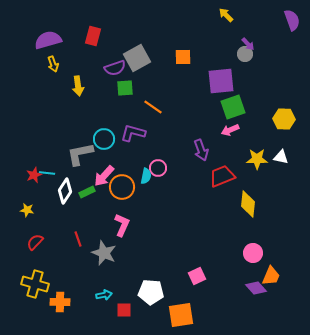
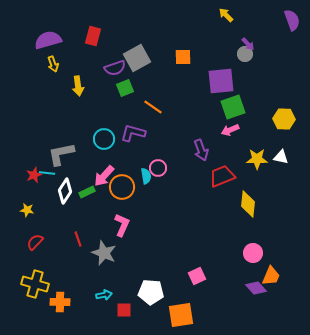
green square at (125, 88): rotated 18 degrees counterclockwise
gray L-shape at (80, 154): moved 19 px left
cyan semicircle at (146, 176): rotated 21 degrees counterclockwise
